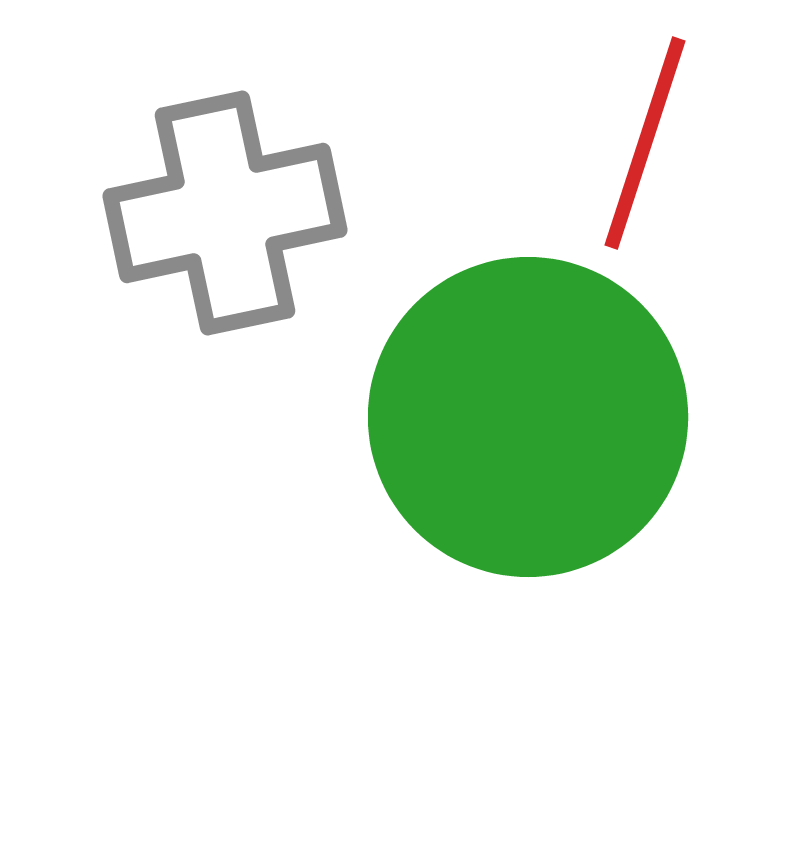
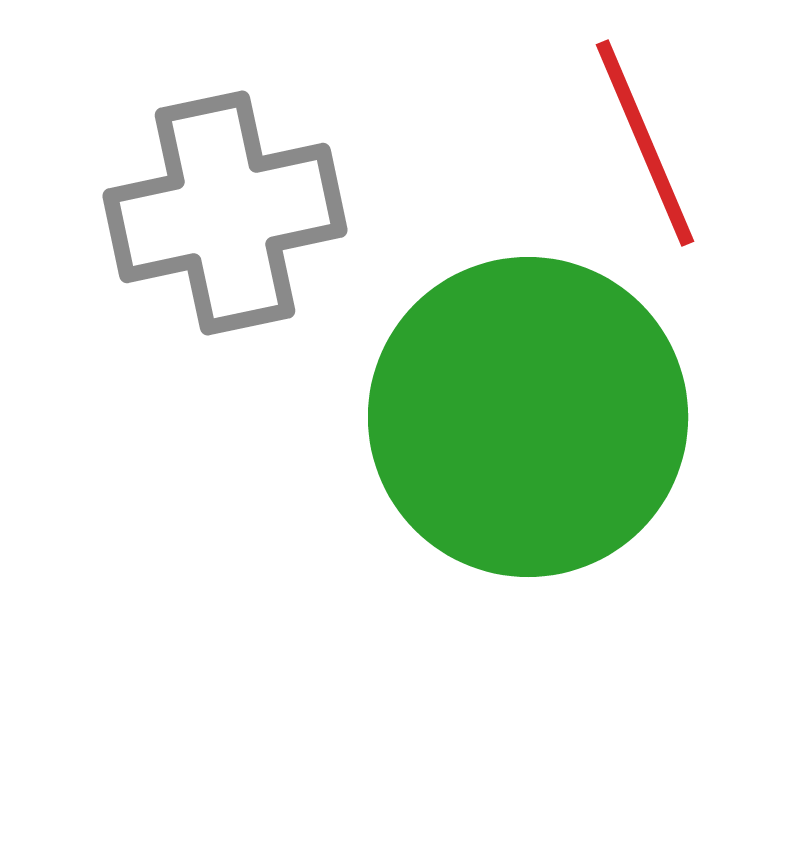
red line: rotated 41 degrees counterclockwise
